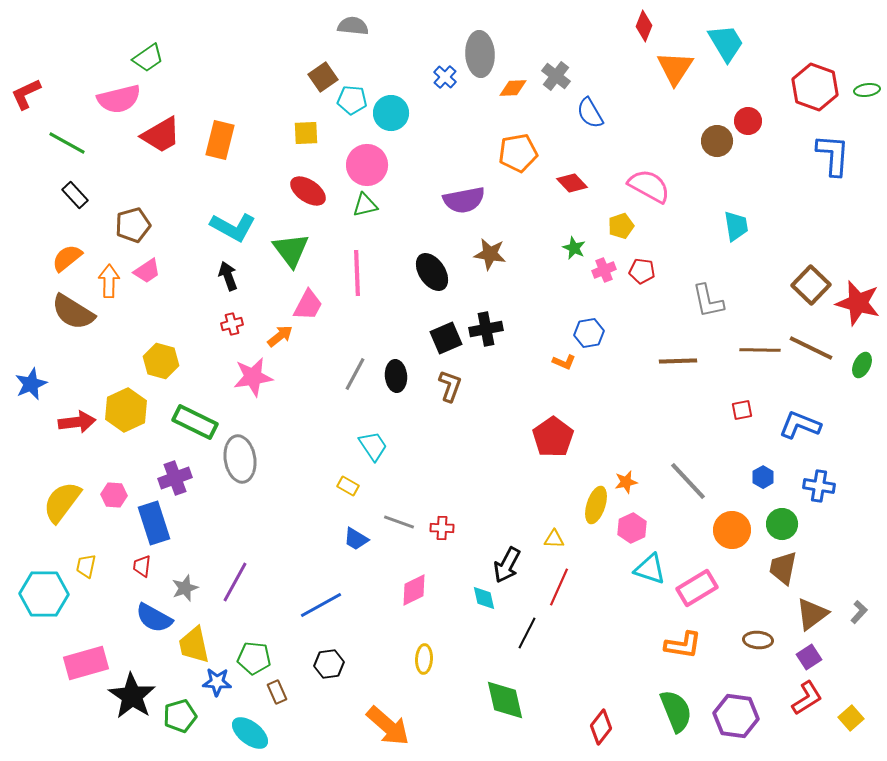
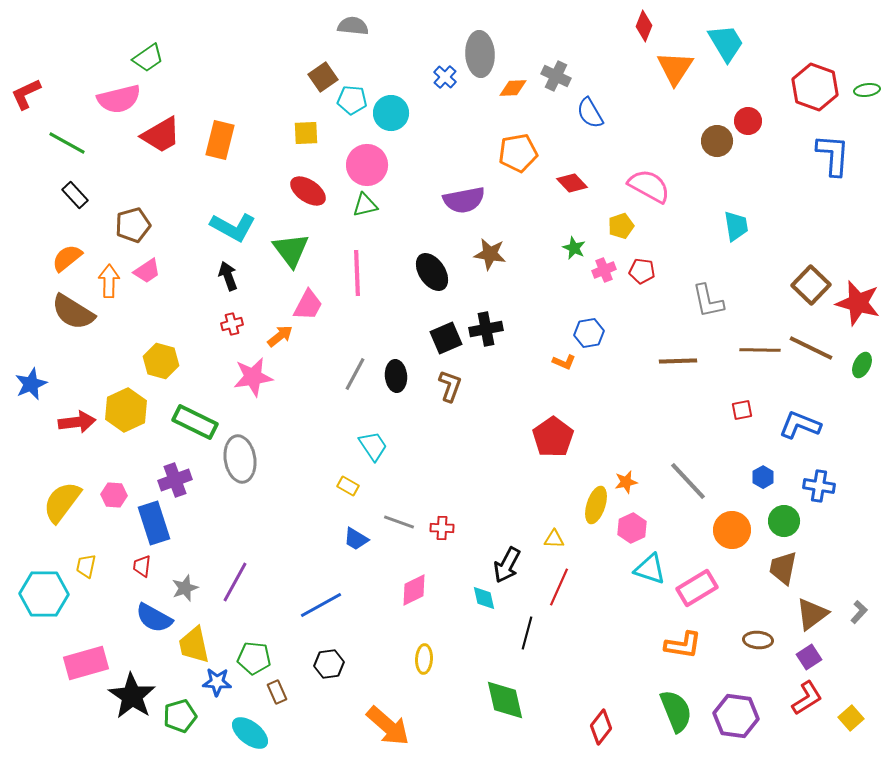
gray cross at (556, 76): rotated 12 degrees counterclockwise
purple cross at (175, 478): moved 2 px down
green circle at (782, 524): moved 2 px right, 3 px up
black line at (527, 633): rotated 12 degrees counterclockwise
